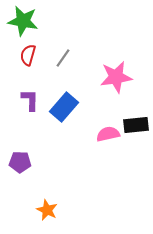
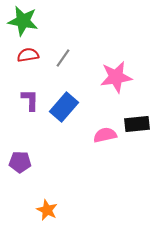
red semicircle: rotated 65 degrees clockwise
black rectangle: moved 1 px right, 1 px up
pink semicircle: moved 3 px left, 1 px down
